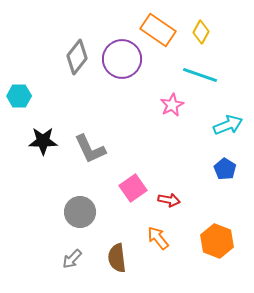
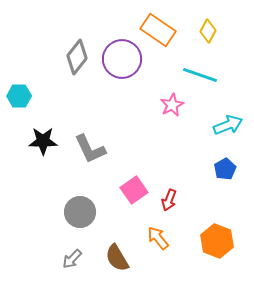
yellow diamond: moved 7 px right, 1 px up
blue pentagon: rotated 10 degrees clockwise
pink square: moved 1 px right, 2 px down
red arrow: rotated 100 degrees clockwise
brown semicircle: rotated 24 degrees counterclockwise
